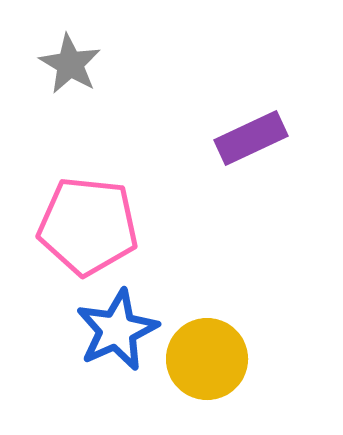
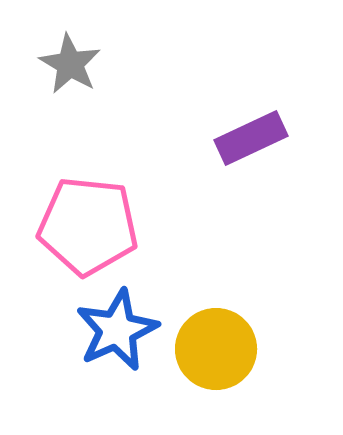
yellow circle: moved 9 px right, 10 px up
